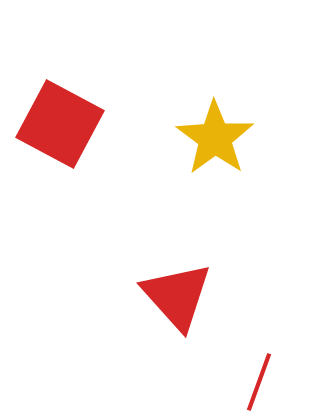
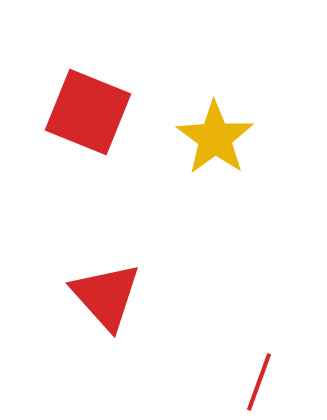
red square: moved 28 px right, 12 px up; rotated 6 degrees counterclockwise
red triangle: moved 71 px left
